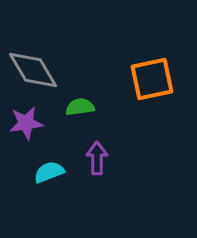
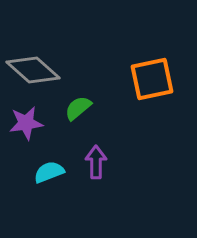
gray diamond: rotated 18 degrees counterclockwise
green semicircle: moved 2 px left, 1 px down; rotated 32 degrees counterclockwise
purple arrow: moved 1 px left, 4 px down
